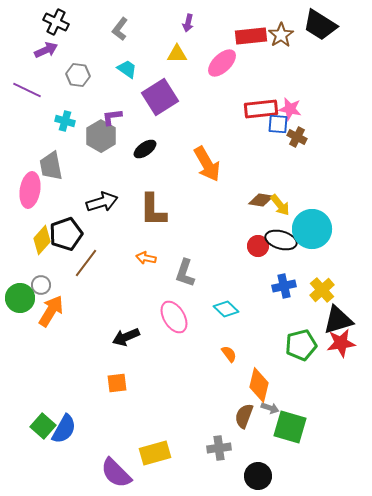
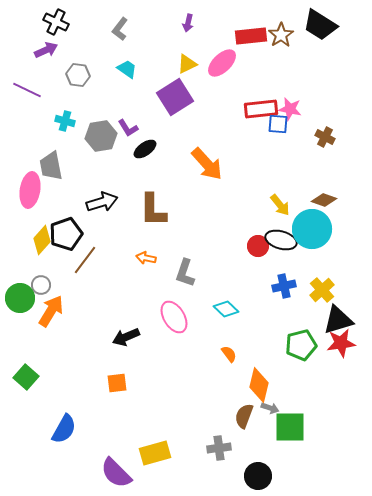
yellow triangle at (177, 54): moved 10 px right, 10 px down; rotated 25 degrees counterclockwise
purple square at (160, 97): moved 15 px right
purple L-shape at (112, 117): moved 16 px right, 11 px down; rotated 115 degrees counterclockwise
gray hexagon at (101, 136): rotated 20 degrees clockwise
brown cross at (297, 137): moved 28 px right
orange arrow at (207, 164): rotated 12 degrees counterclockwise
brown diamond at (261, 200): moved 63 px right; rotated 10 degrees clockwise
brown line at (86, 263): moved 1 px left, 3 px up
green square at (43, 426): moved 17 px left, 49 px up
green square at (290, 427): rotated 16 degrees counterclockwise
